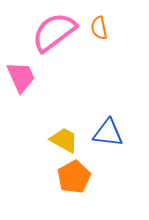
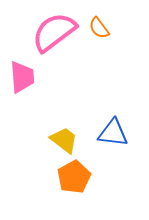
orange semicircle: rotated 25 degrees counterclockwise
pink trapezoid: moved 1 px right; rotated 20 degrees clockwise
blue triangle: moved 5 px right
yellow trapezoid: rotated 8 degrees clockwise
